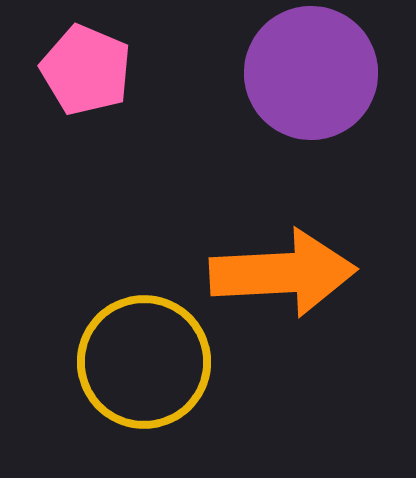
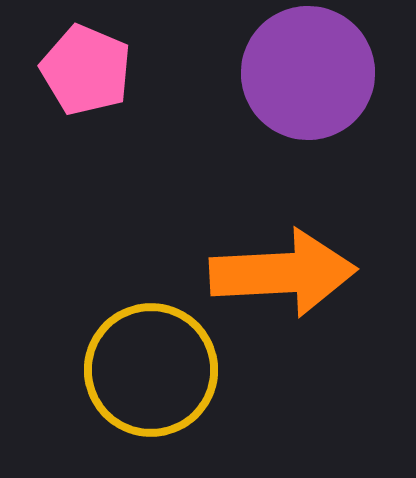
purple circle: moved 3 px left
yellow circle: moved 7 px right, 8 px down
